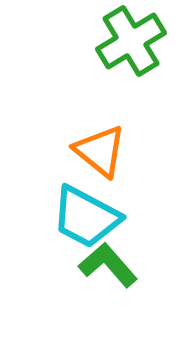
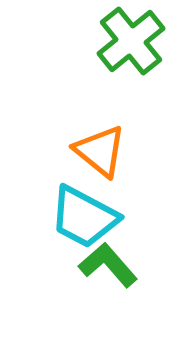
green cross: rotated 8 degrees counterclockwise
cyan trapezoid: moved 2 px left
